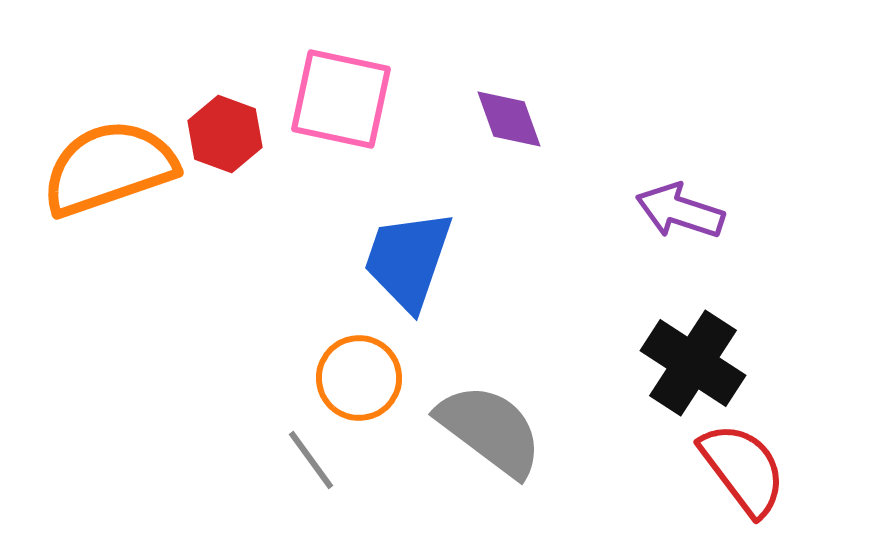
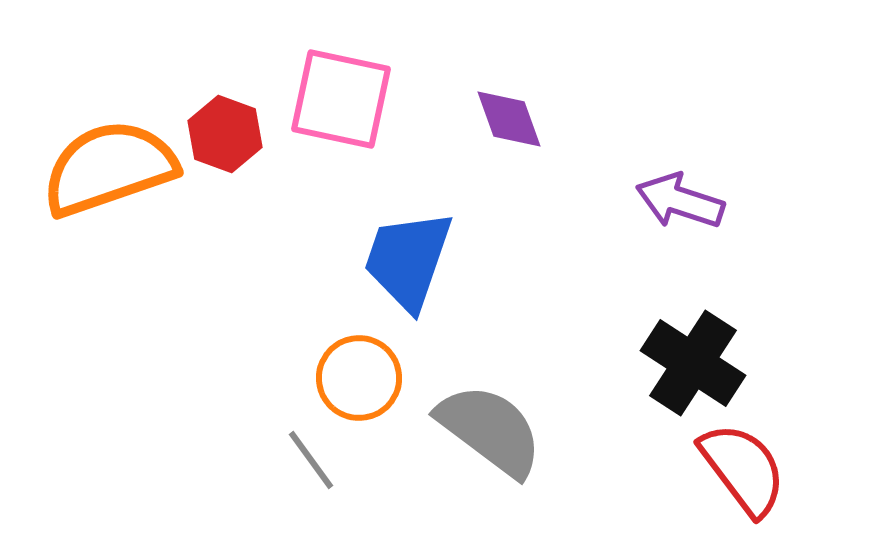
purple arrow: moved 10 px up
